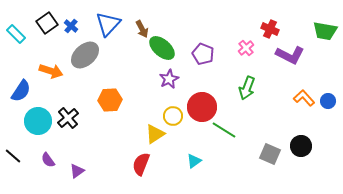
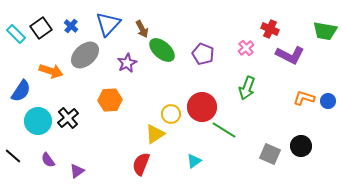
black square: moved 6 px left, 5 px down
green ellipse: moved 2 px down
purple star: moved 42 px left, 16 px up
orange L-shape: rotated 30 degrees counterclockwise
yellow circle: moved 2 px left, 2 px up
